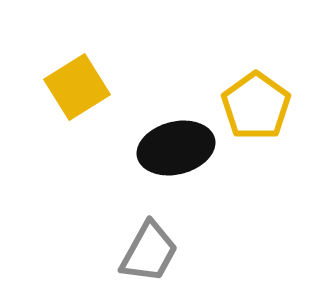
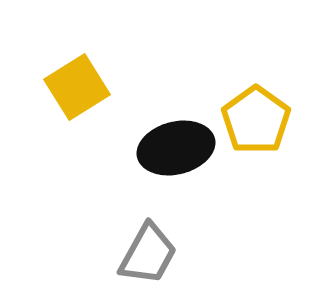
yellow pentagon: moved 14 px down
gray trapezoid: moved 1 px left, 2 px down
